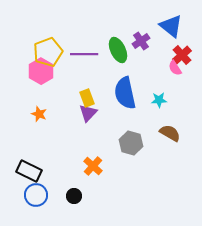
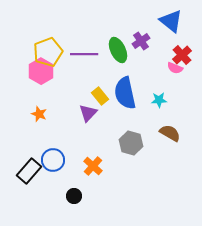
blue triangle: moved 5 px up
pink semicircle: rotated 35 degrees counterclockwise
yellow rectangle: moved 13 px right, 2 px up; rotated 18 degrees counterclockwise
black rectangle: rotated 75 degrees counterclockwise
blue circle: moved 17 px right, 35 px up
